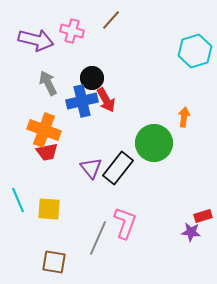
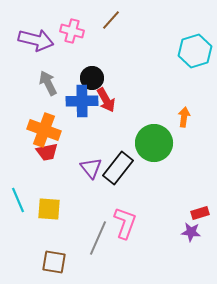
blue cross: rotated 12 degrees clockwise
red rectangle: moved 3 px left, 3 px up
